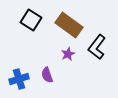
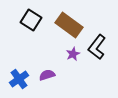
purple star: moved 5 px right
purple semicircle: rotated 91 degrees clockwise
blue cross: rotated 18 degrees counterclockwise
